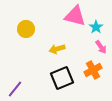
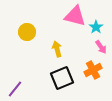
yellow circle: moved 1 px right, 3 px down
yellow arrow: rotated 91 degrees clockwise
